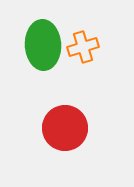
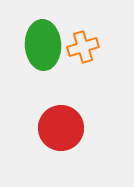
red circle: moved 4 px left
